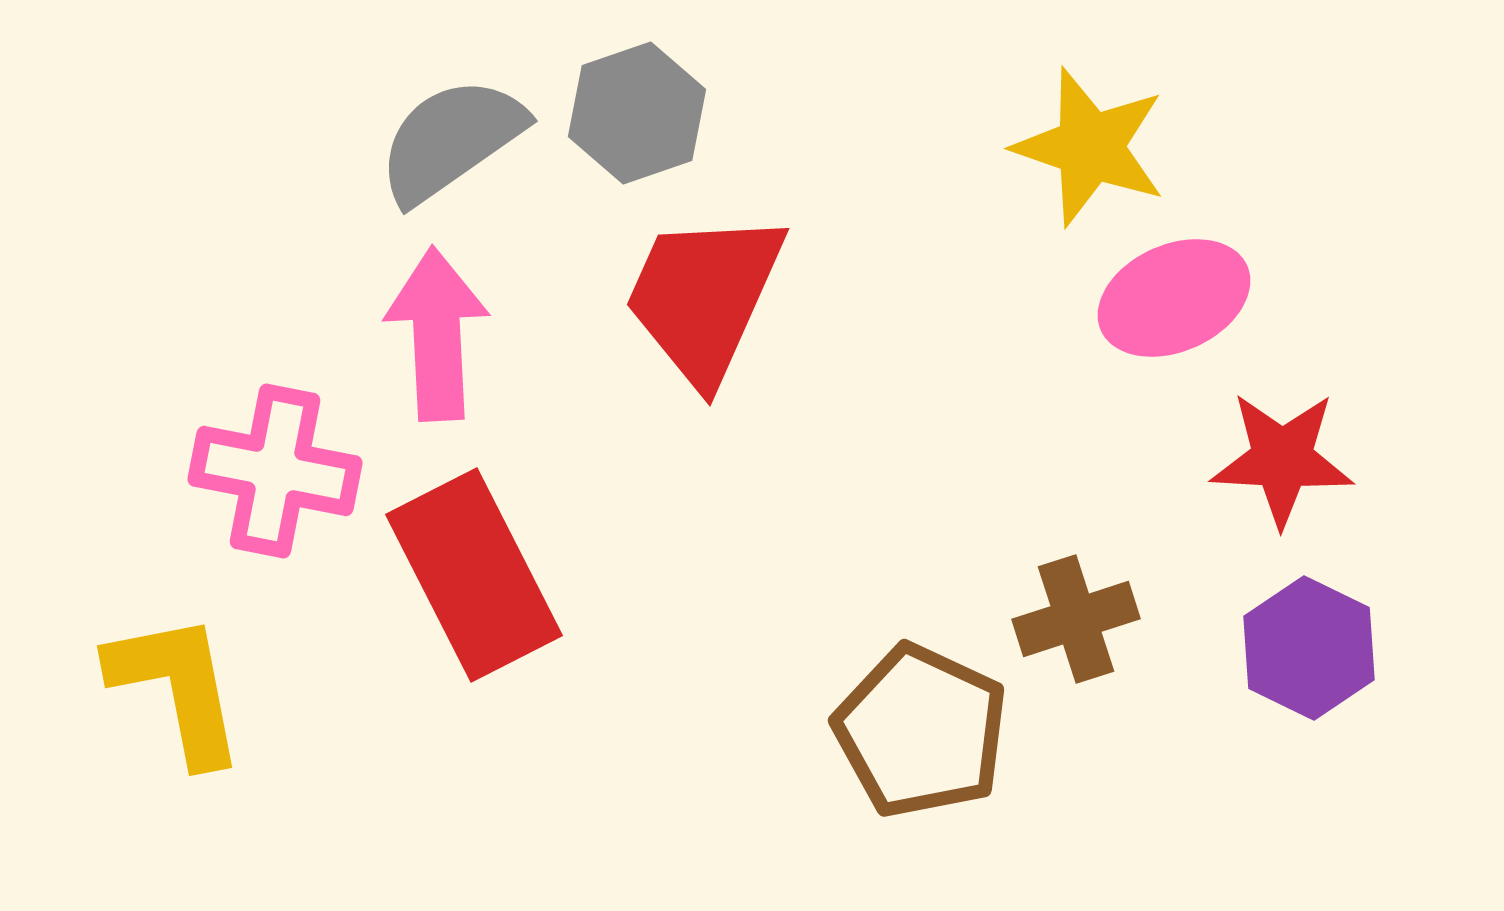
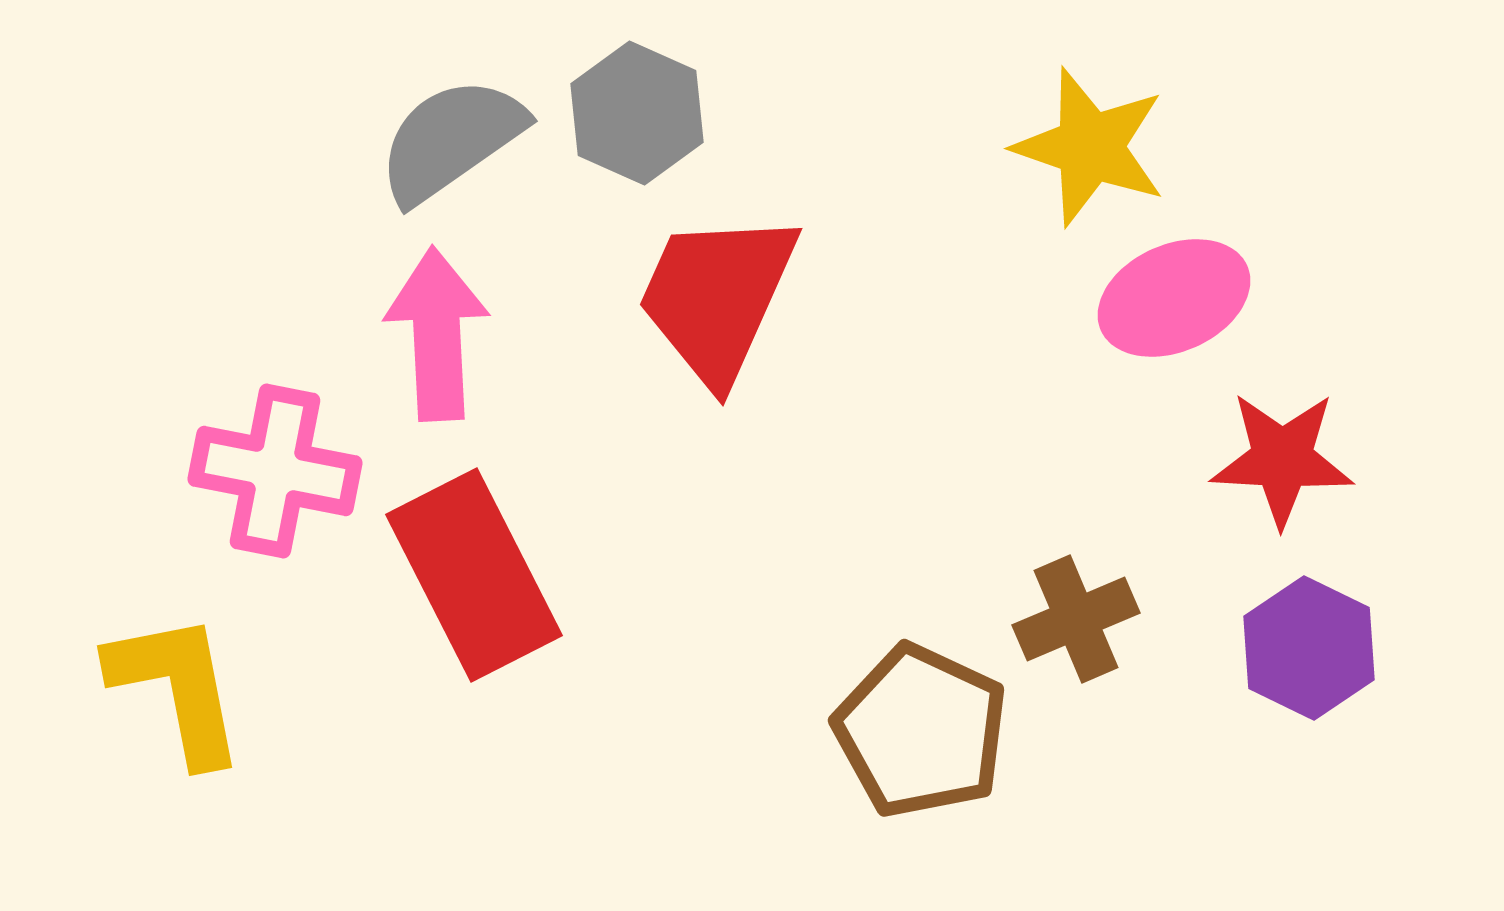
gray hexagon: rotated 17 degrees counterclockwise
red trapezoid: moved 13 px right
brown cross: rotated 5 degrees counterclockwise
